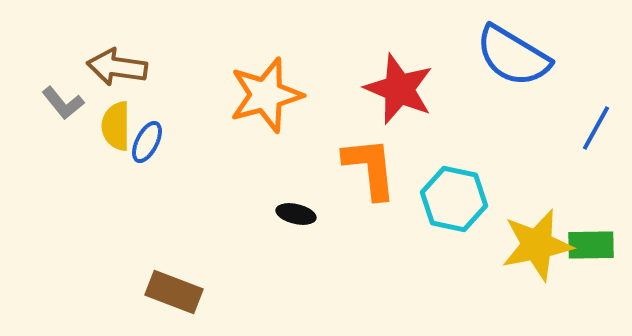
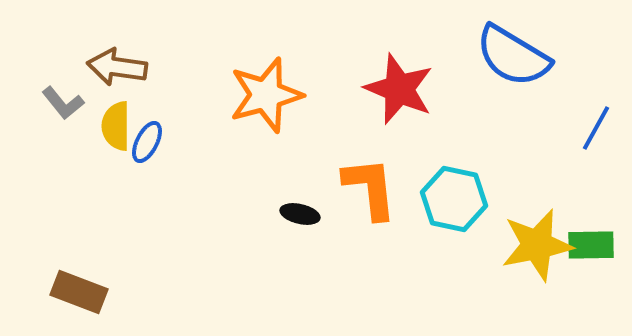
orange L-shape: moved 20 px down
black ellipse: moved 4 px right
brown rectangle: moved 95 px left
